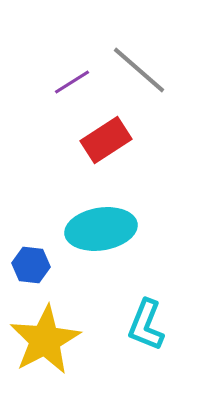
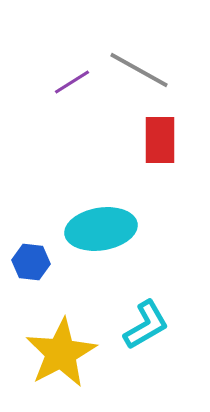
gray line: rotated 12 degrees counterclockwise
red rectangle: moved 54 px right; rotated 57 degrees counterclockwise
blue hexagon: moved 3 px up
cyan L-shape: rotated 142 degrees counterclockwise
yellow star: moved 16 px right, 13 px down
